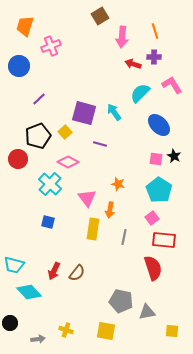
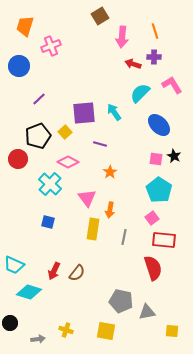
purple square at (84, 113): rotated 20 degrees counterclockwise
orange star at (118, 184): moved 8 px left, 12 px up; rotated 24 degrees clockwise
cyan trapezoid at (14, 265): rotated 10 degrees clockwise
cyan diamond at (29, 292): rotated 30 degrees counterclockwise
